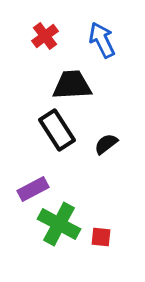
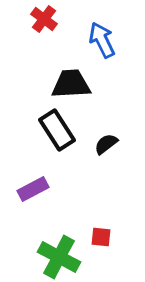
red cross: moved 1 px left, 17 px up; rotated 16 degrees counterclockwise
black trapezoid: moved 1 px left, 1 px up
green cross: moved 33 px down
